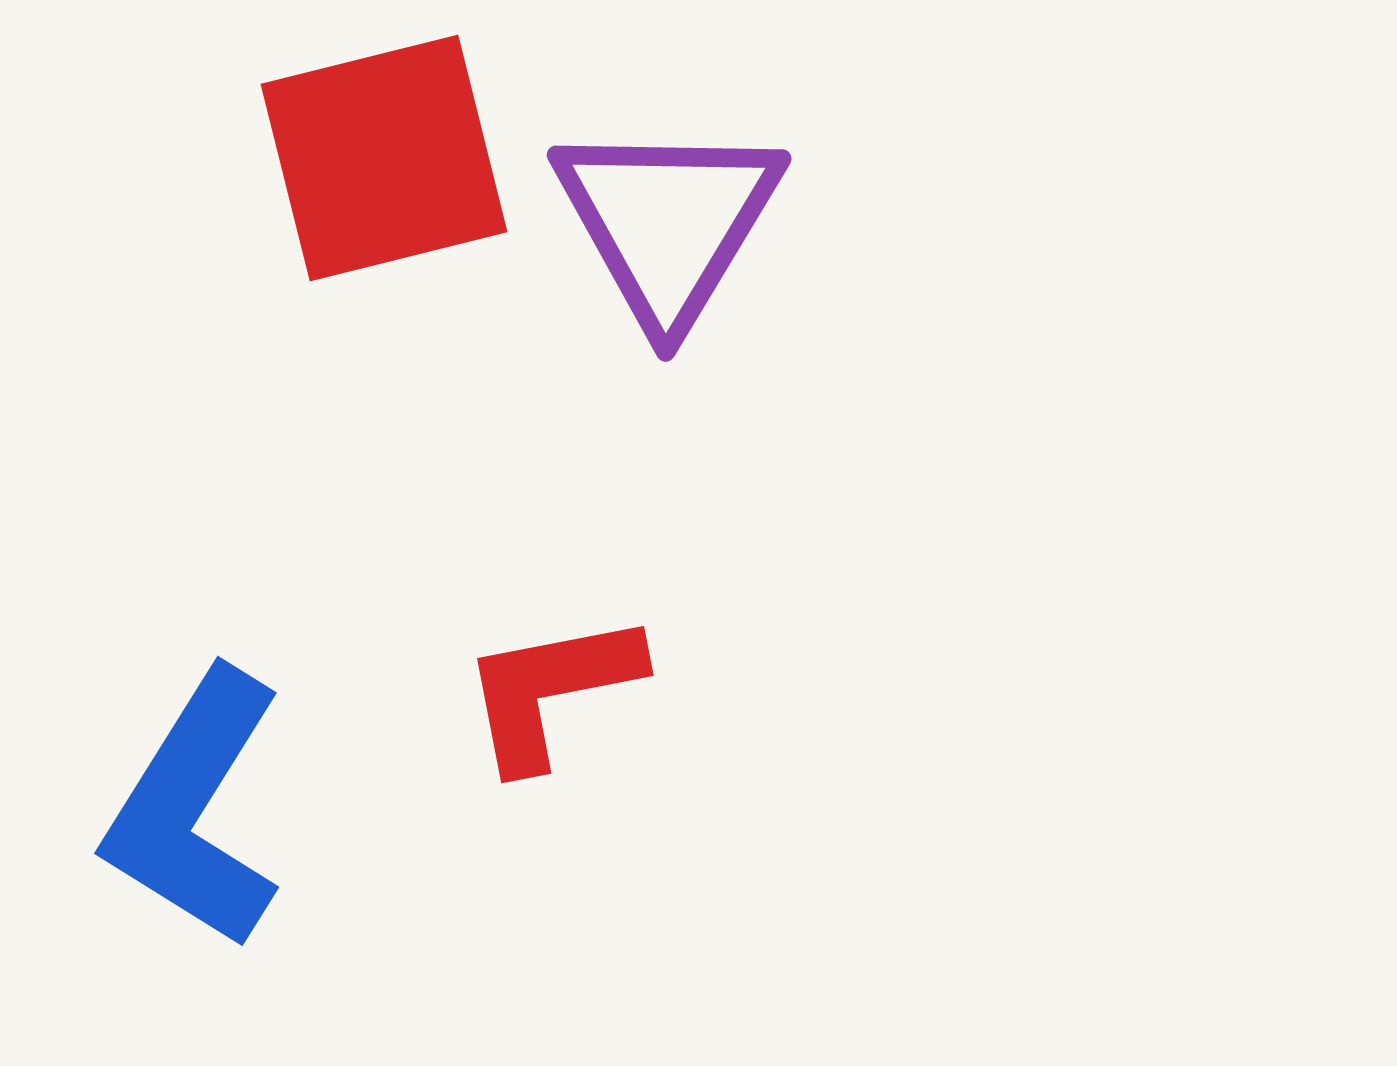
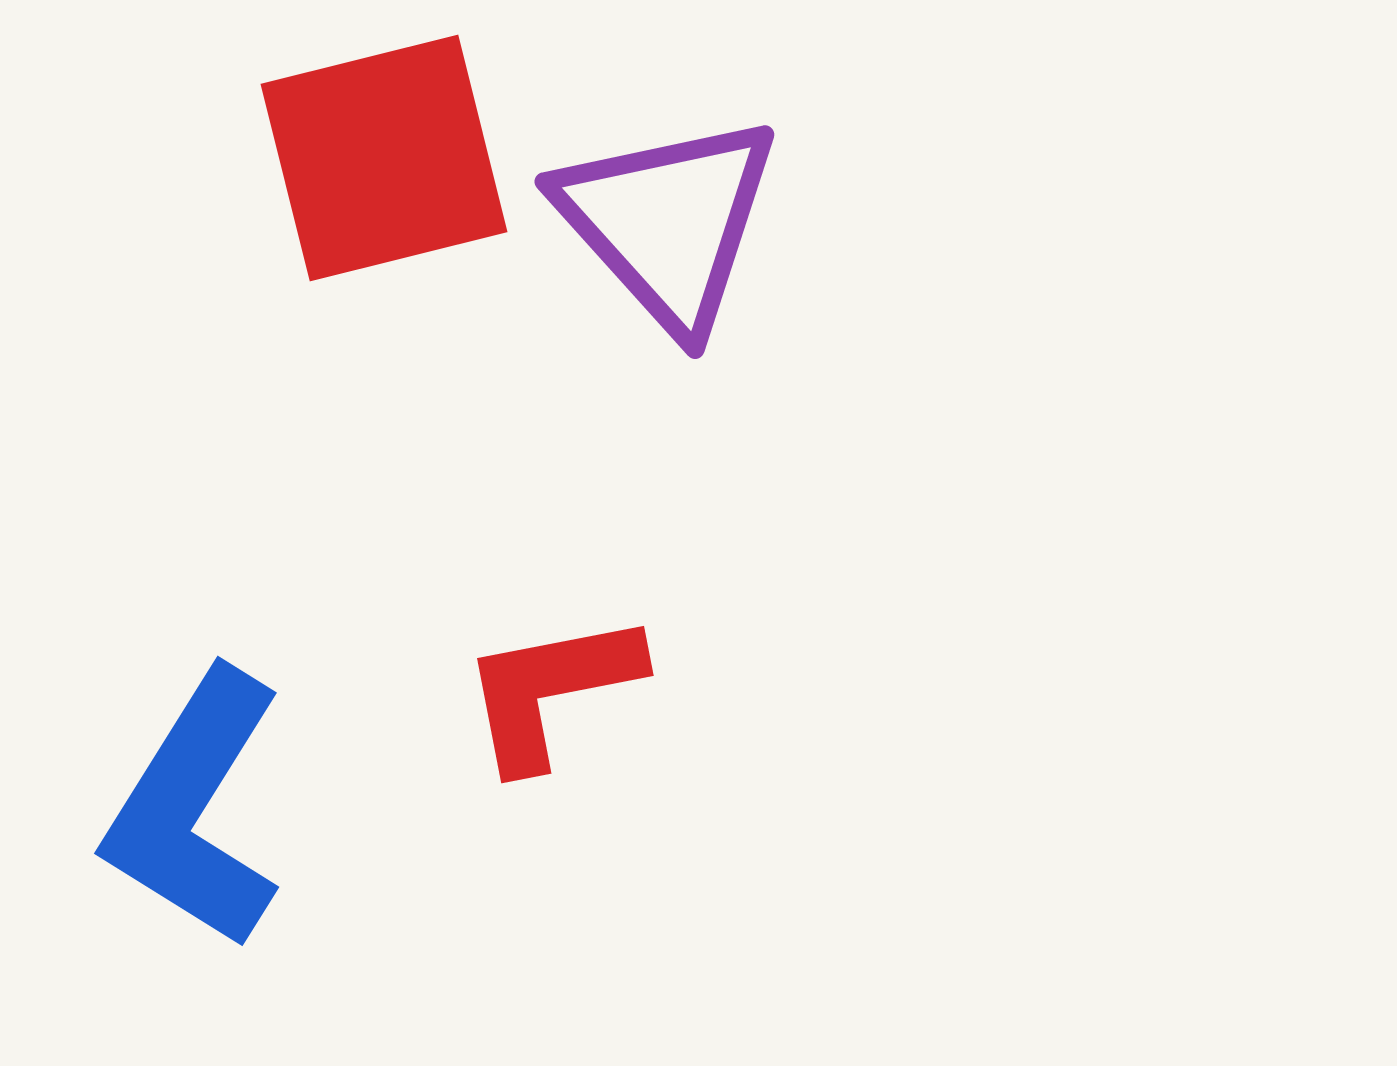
purple triangle: rotated 13 degrees counterclockwise
